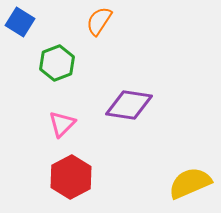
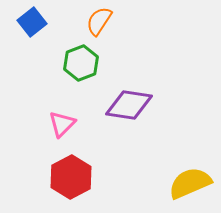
blue square: moved 12 px right; rotated 20 degrees clockwise
green hexagon: moved 24 px right
